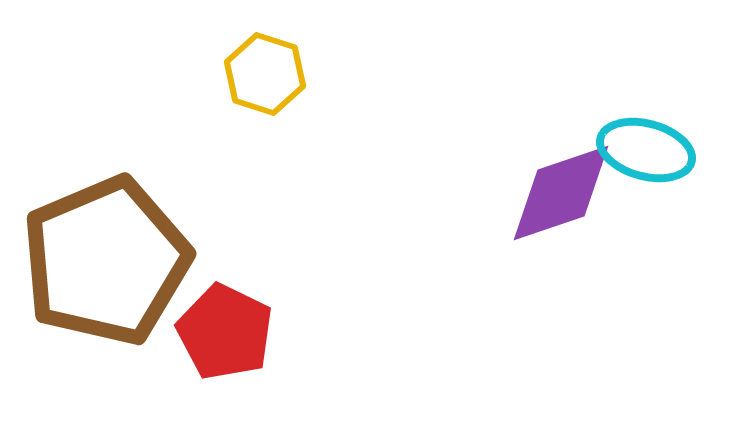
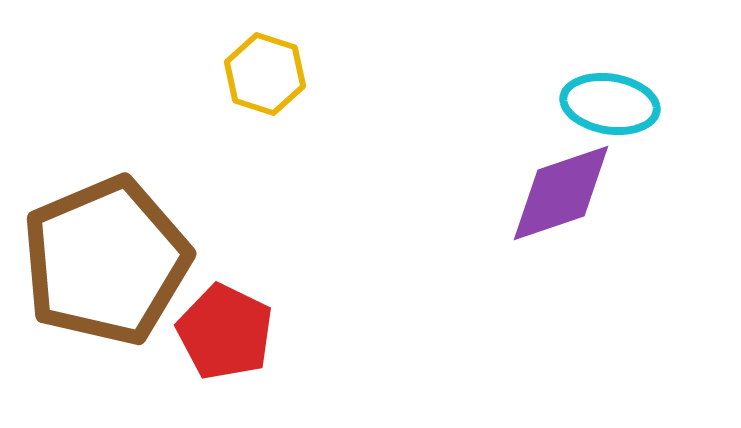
cyan ellipse: moved 36 px left, 46 px up; rotated 6 degrees counterclockwise
